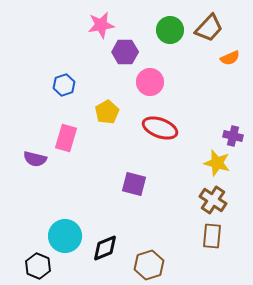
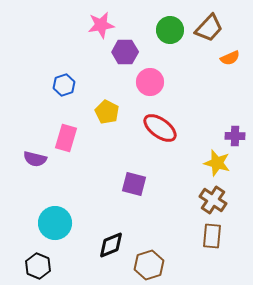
yellow pentagon: rotated 15 degrees counterclockwise
red ellipse: rotated 16 degrees clockwise
purple cross: moved 2 px right; rotated 12 degrees counterclockwise
cyan circle: moved 10 px left, 13 px up
black diamond: moved 6 px right, 3 px up
